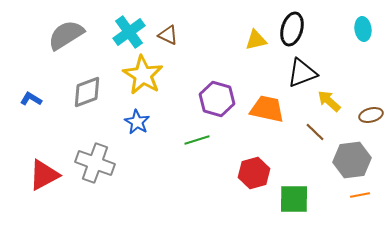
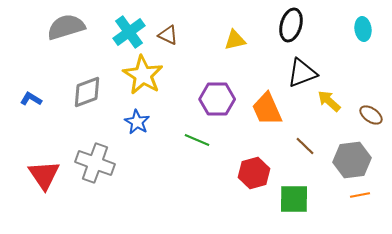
black ellipse: moved 1 px left, 4 px up
gray semicircle: moved 8 px up; rotated 15 degrees clockwise
yellow triangle: moved 21 px left
purple hexagon: rotated 16 degrees counterclockwise
orange trapezoid: rotated 126 degrees counterclockwise
brown ellipse: rotated 50 degrees clockwise
brown line: moved 10 px left, 14 px down
green line: rotated 40 degrees clockwise
red triangle: rotated 36 degrees counterclockwise
